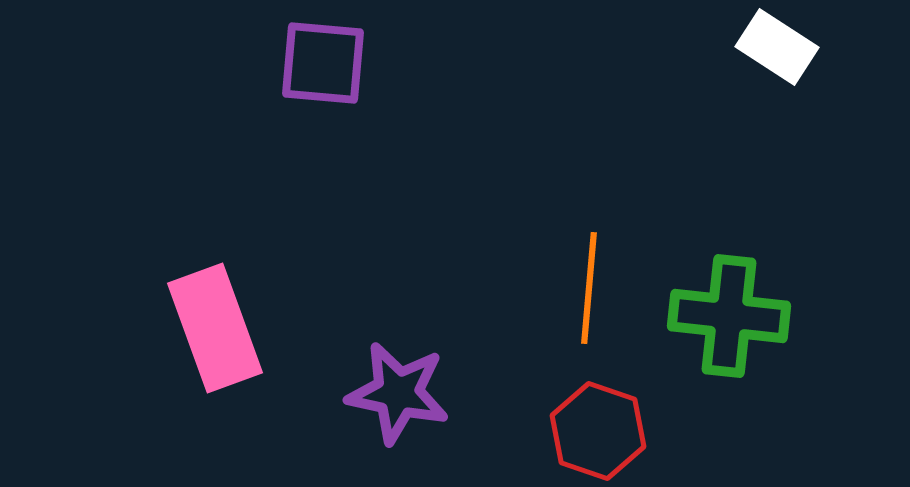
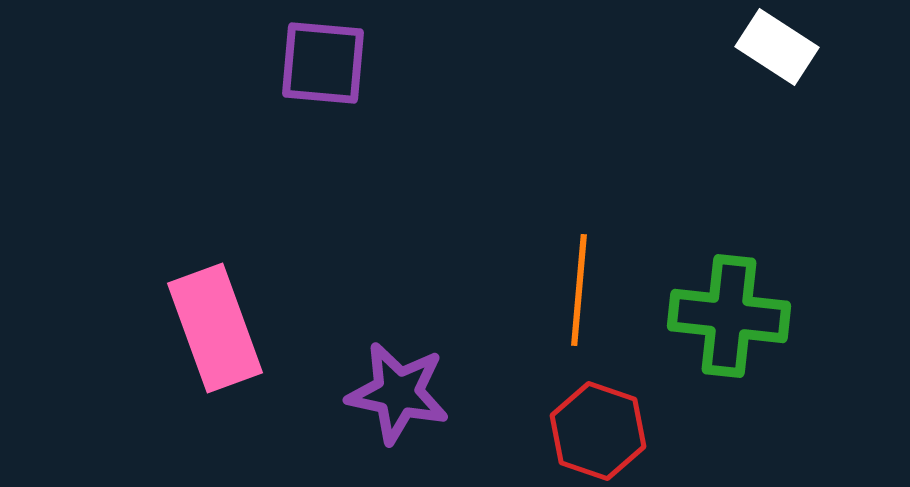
orange line: moved 10 px left, 2 px down
